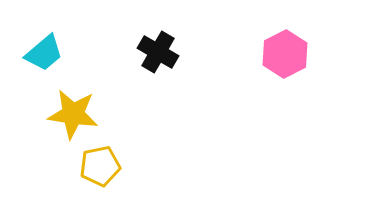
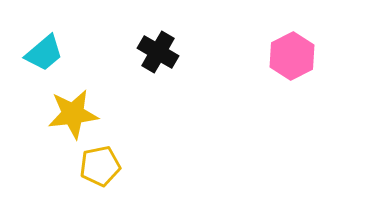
pink hexagon: moved 7 px right, 2 px down
yellow star: rotated 15 degrees counterclockwise
